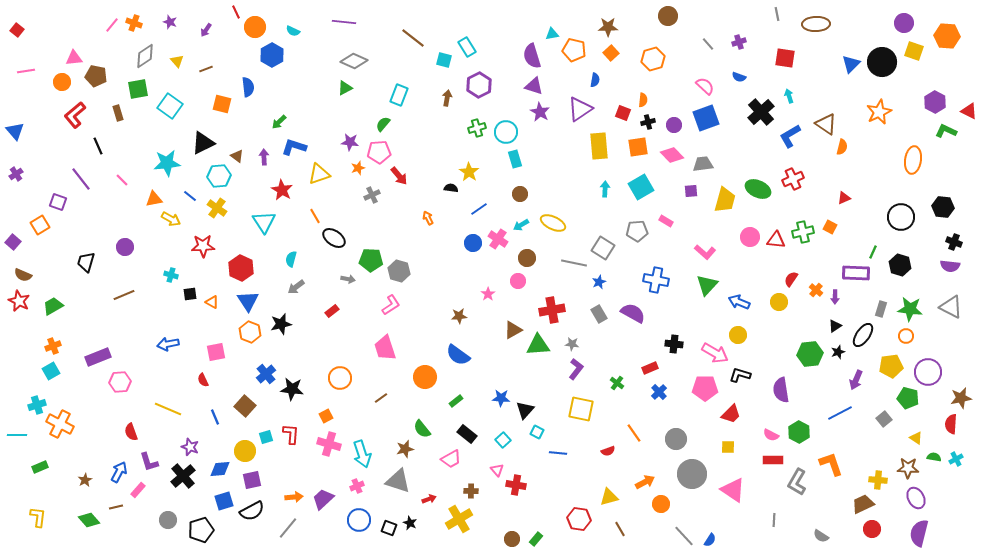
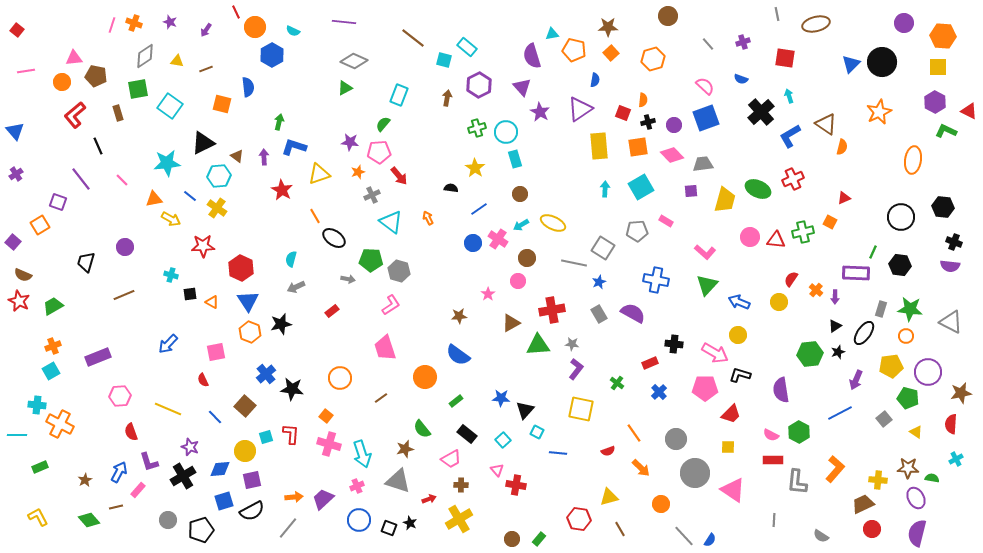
brown ellipse at (816, 24): rotated 12 degrees counterclockwise
pink line at (112, 25): rotated 21 degrees counterclockwise
orange hexagon at (947, 36): moved 4 px left
purple cross at (739, 42): moved 4 px right
cyan rectangle at (467, 47): rotated 18 degrees counterclockwise
yellow square at (914, 51): moved 24 px right, 16 px down; rotated 18 degrees counterclockwise
yellow triangle at (177, 61): rotated 40 degrees counterclockwise
blue semicircle at (739, 77): moved 2 px right, 2 px down
purple triangle at (534, 86): moved 12 px left, 1 px down; rotated 30 degrees clockwise
green arrow at (279, 122): rotated 147 degrees clockwise
orange star at (358, 168): moved 4 px down
yellow star at (469, 172): moved 6 px right, 4 px up
cyan triangle at (264, 222): moved 127 px right; rotated 20 degrees counterclockwise
orange square at (830, 227): moved 5 px up
black hexagon at (900, 265): rotated 10 degrees counterclockwise
gray arrow at (296, 287): rotated 12 degrees clockwise
gray triangle at (951, 307): moved 15 px down
brown triangle at (513, 330): moved 2 px left, 7 px up
black ellipse at (863, 335): moved 1 px right, 2 px up
blue arrow at (168, 344): rotated 35 degrees counterclockwise
red rectangle at (650, 368): moved 5 px up
pink hexagon at (120, 382): moved 14 px down
brown star at (961, 398): moved 5 px up
cyan cross at (37, 405): rotated 24 degrees clockwise
orange square at (326, 416): rotated 24 degrees counterclockwise
blue line at (215, 417): rotated 21 degrees counterclockwise
yellow triangle at (916, 438): moved 6 px up
green semicircle at (934, 457): moved 2 px left, 21 px down
orange L-shape at (831, 464): moved 4 px right, 5 px down; rotated 60 degrees clockwise
gray circle at (692, 474): moved 3 px right, 1 px up
black cross at (183, 476): rotated 10 degrees clockwise
orange arrow at (645, 482): moved 4 px left, 14 px up; rotated 72 degrees clockwise
gray L-shape at (797, 482): rotated 24 degrees counterclockwise
brown cross at (471, 491): moved 10 px left, 6 px up
yellow L-shape at (38, 517): rotated 35 degrees counterclockwise
purple semicircle at (919, 533): moved 2 px left
green rectangle at (536, 539): moved 3 px right
